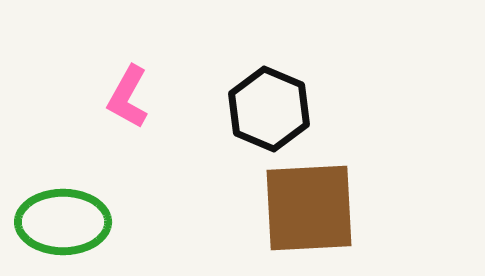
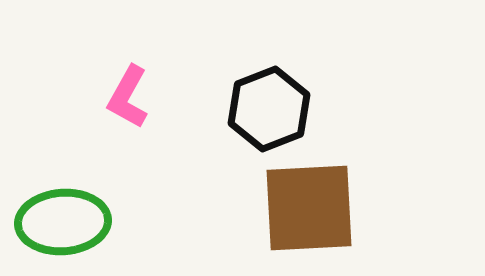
black hexagon: rotated 16 degrees clockwise
green ellipse: rotated 4 degrees counterclockwise
